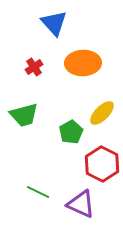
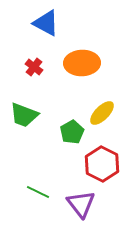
blue triangle: moved 8 px left; rotated 20 degrees counterclockwise
orange ellipse: moved 1 px left
red cross: rotated 18 degrees counterclockwise
green trapezoid: rotated 36 degrees clockwise
green pentagon: moved 1 px right
purple triangle: rotated 28 degrees clockwise
